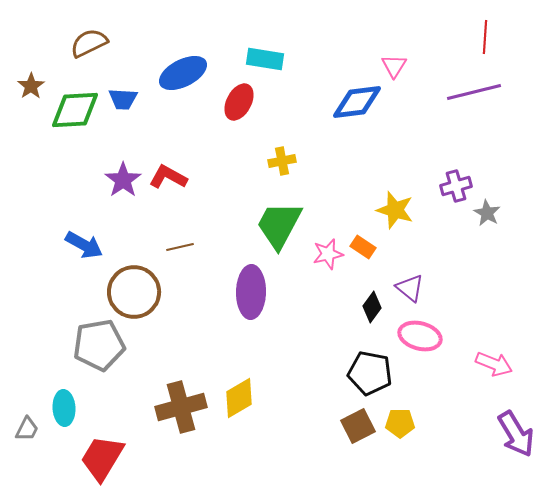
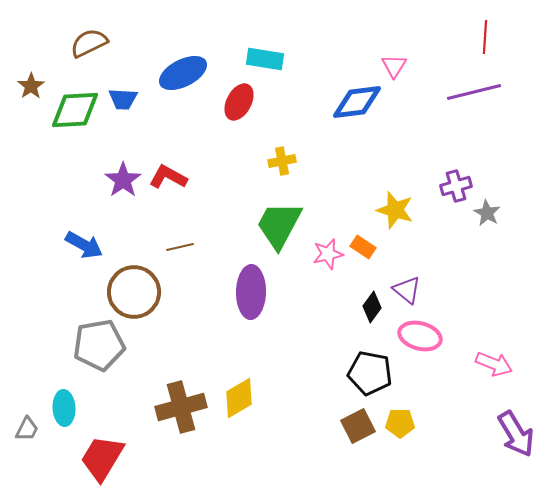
purple triangle: moved 3 px left, 2 px down
